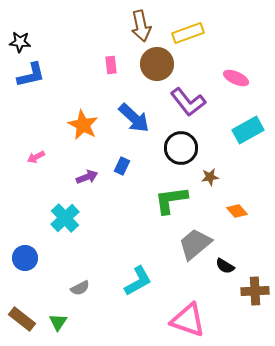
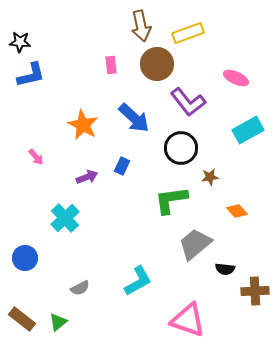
pink arrow: rotated 102 degrees counterclockwise
black semicircle: moved 3 px down; rotated 24 degrees counterclockwise
green triangle: rotated 18 degrees clockwise
